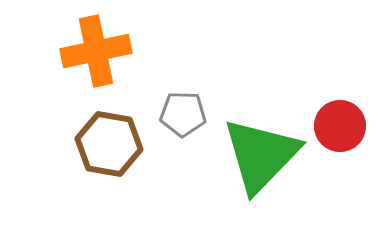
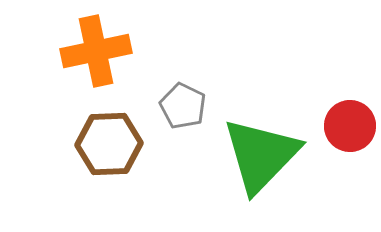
gray pentagon: moved 8 px up; rotated 24 degrees clockwise
red circle: moved 10 px right
brown hexagon: rotated 12 degrees counterclockwise
